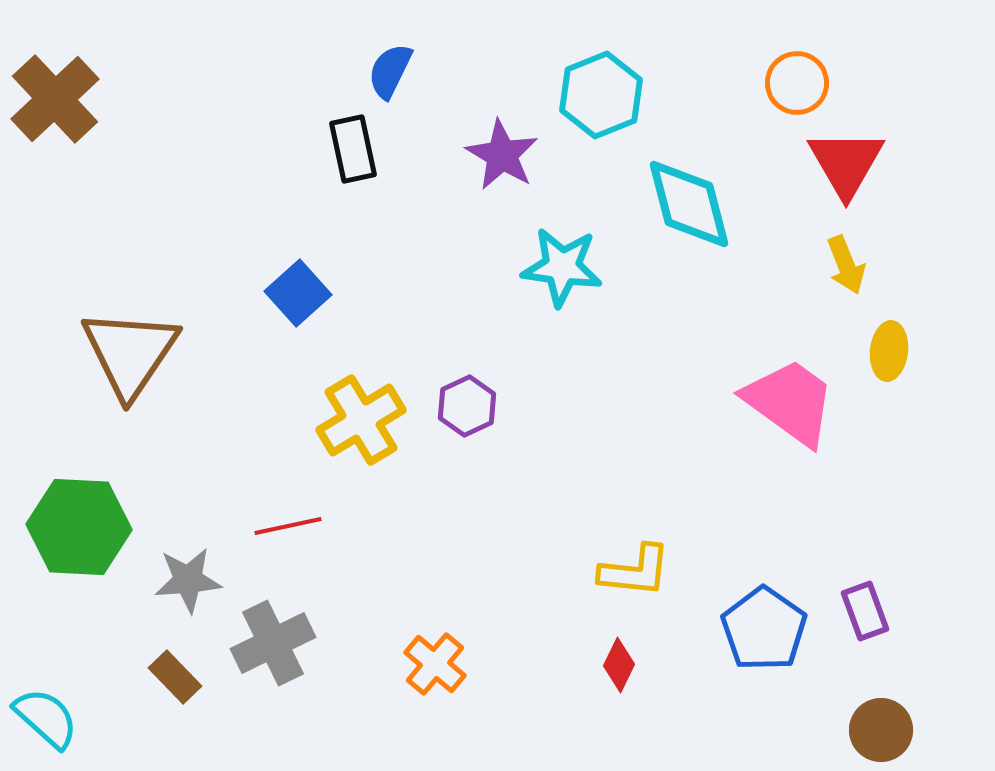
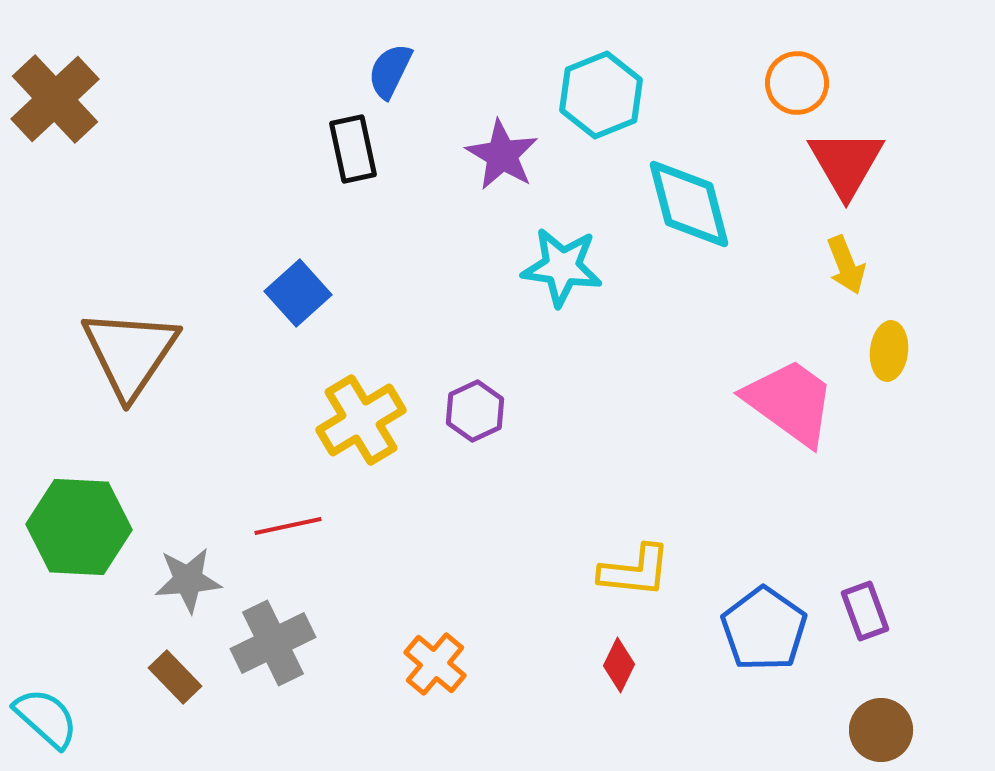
purple hexagon: moved 8 px right, 5 px down
